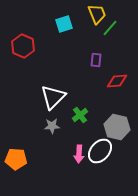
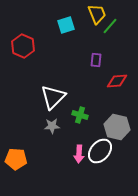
cyan square: moved 2 px right, 1 px down
green line: moved 2 px up
green cross: rotated 35 degrees counterclockwise
